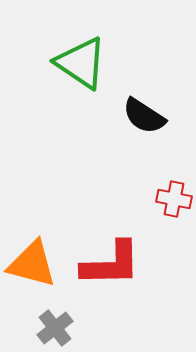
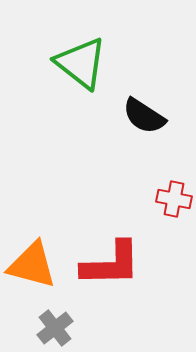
green triangle: rotated 4 degrees clockwise
orange triangle: moved 1 px down
